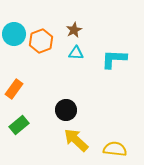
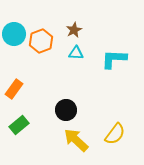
yellow semicircle: moved 15 px up; rotated 120 degrees clockwise
